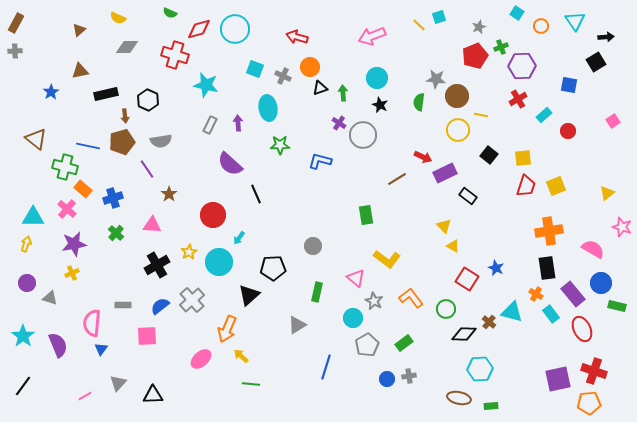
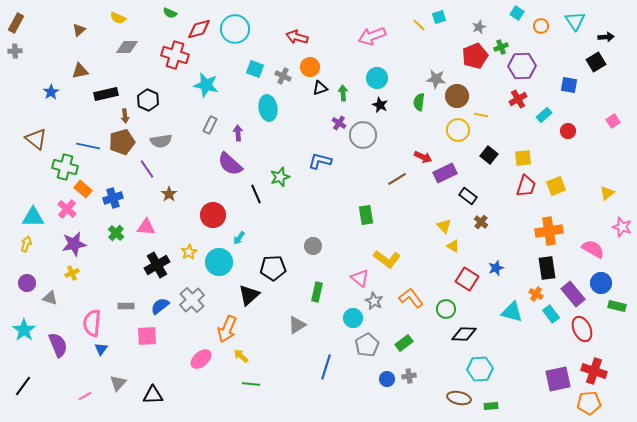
purple arrow at (238, 123): moved 10 px down
green star at (280, 145): moved 32 px down; rotated 18 degrees counterclockwise
pink triangle at (152, 225): moved 6 px left, 2 px down
blue star at (496, 268): rotated 28 degrees clockwise
pink triangle at (356, 278): moved 4 px right
gray rectangle at (123, 305): moved 3 px right, 1 px down
brown cross at (489, 322): moved 8 px left, 100 px up
cyan star at (23, 336): moved 1 px right, 6 px up
